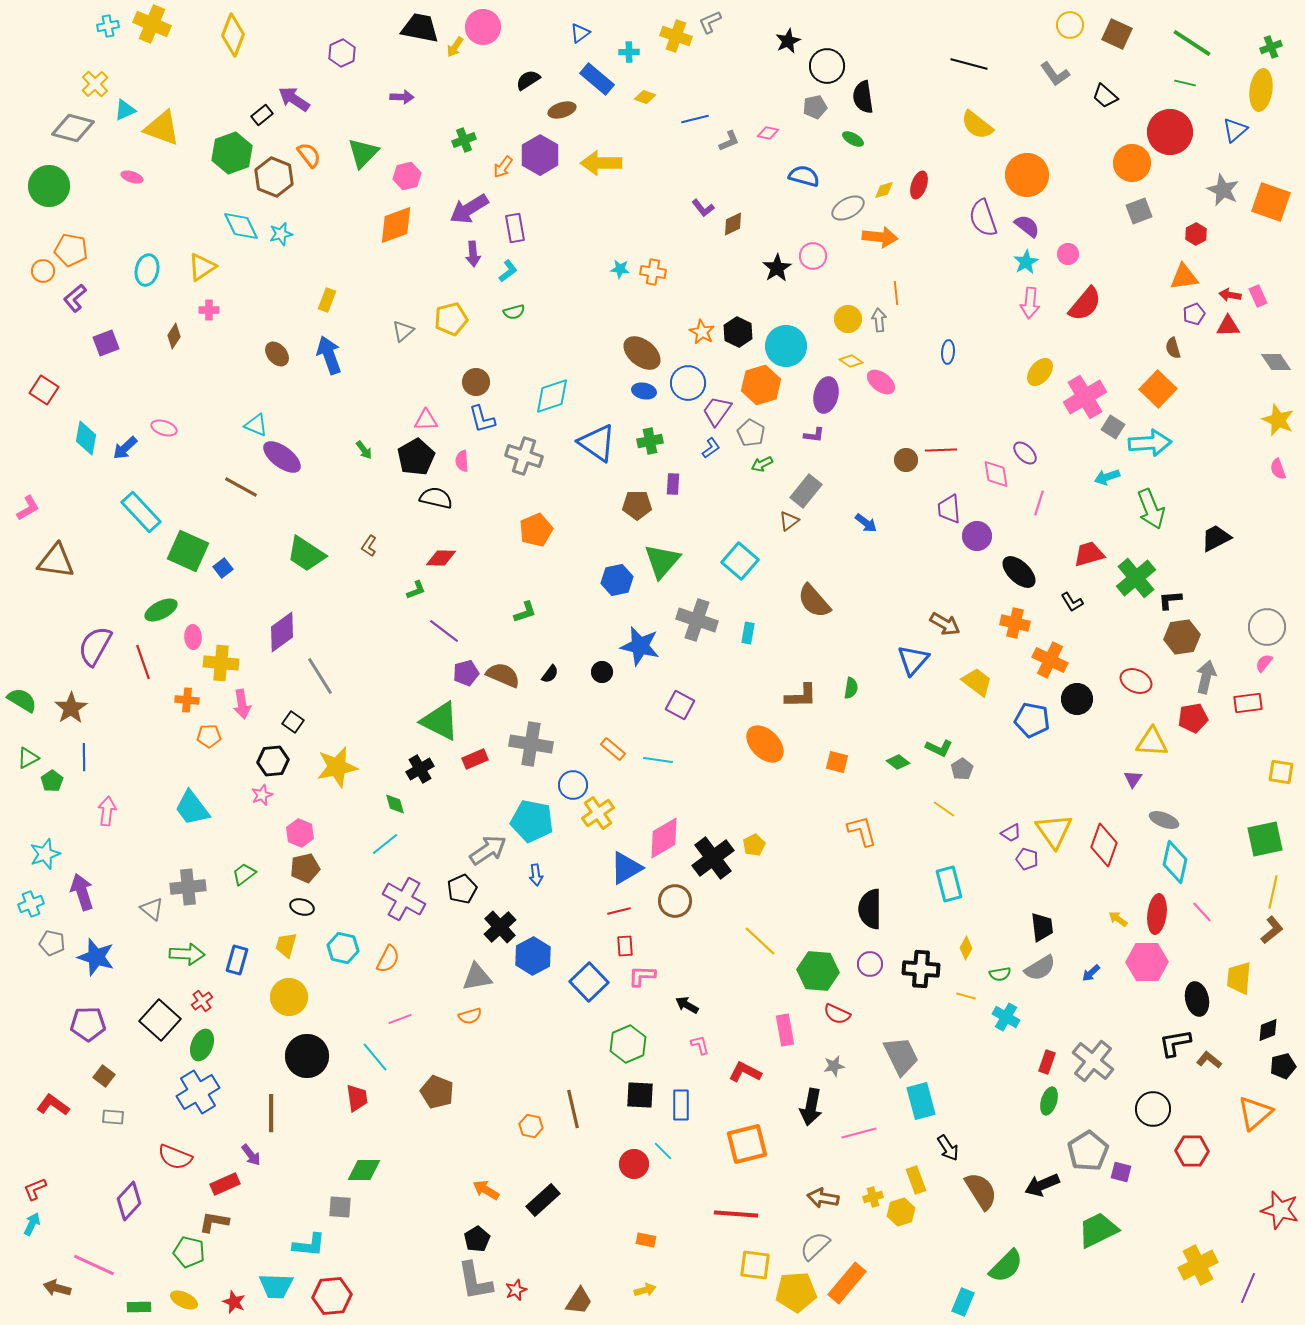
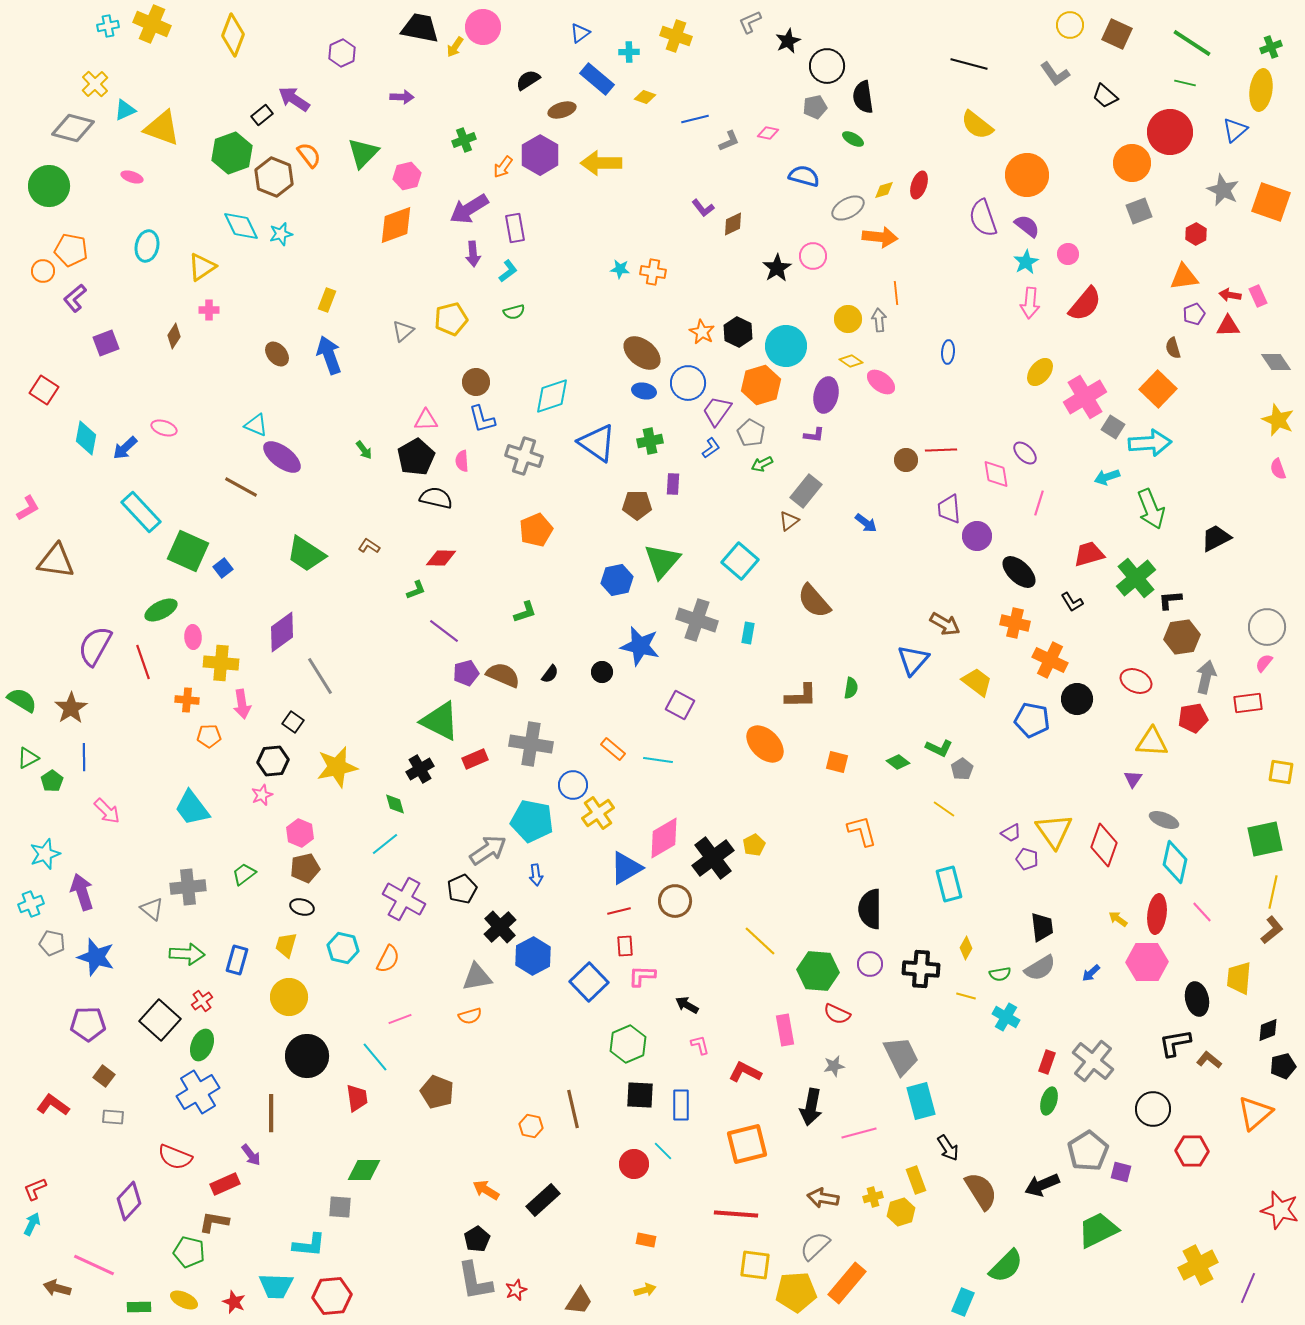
gray L-shape at (710, 22): moved 40 px right
cyan ellipse at (147, 270): moved 24 px up
brown L-shape at (369, 546): rotated 90 degrees clockwise
pink arrow at (107, 811): rotated 128 degrees clockwise
